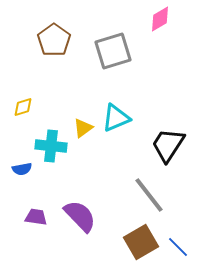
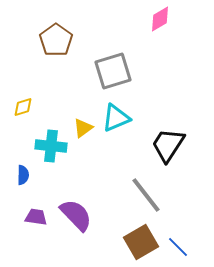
brown pentagon: moved 2 px right
gray square: moved 20 px down
blue semicircle: moved 1 px right, 6 px down; rotated 78 degrees counterclockwise
gray line: moved 3 px left
purple semicircle: moved 4 px left, 1 px up
